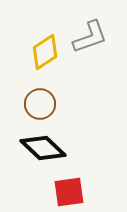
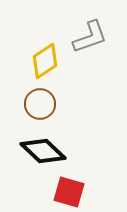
yellow diamond: moved 9 px down
black diamond: moved 3 px down
red square: rotated 24 degrees clockwise
